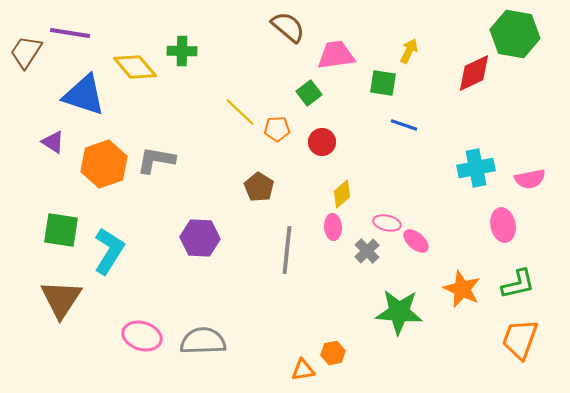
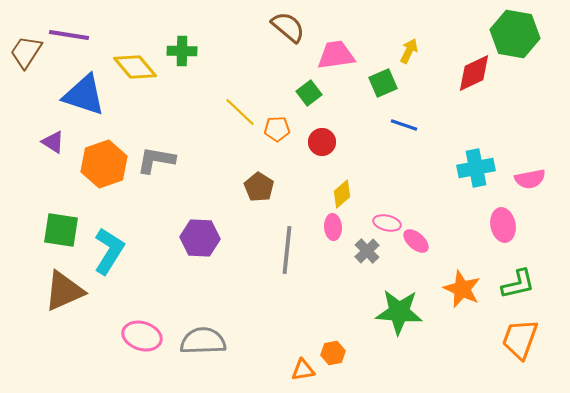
purple line at (70, 33): moved 1 px left, 2 px down
green square at (383, 83): rotated 32 degrees counterclockwise
brown triangle at (61, 299): moved 3 px right, 8 px up; rotated 33 degrees clockwise
